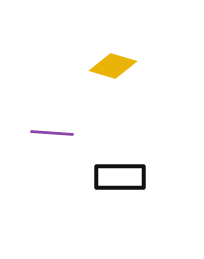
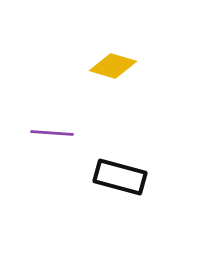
black rectangle: rotated 15 degrees clockwise
